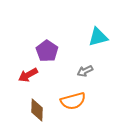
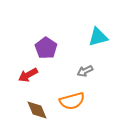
purple pentagon: moved 1 px left, 3 px up
orange semicircle: moved 1 px left
brown diamond: rotated 25 degrees counterclockwise
